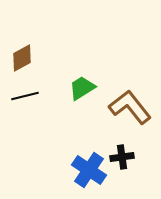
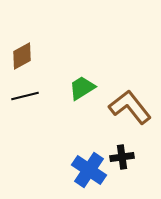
brown diamond: moved 2 px up
